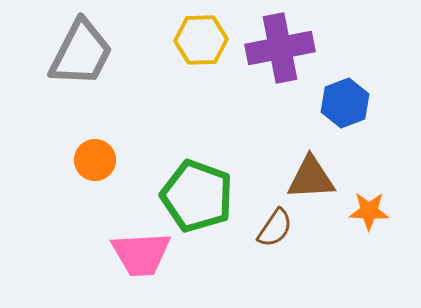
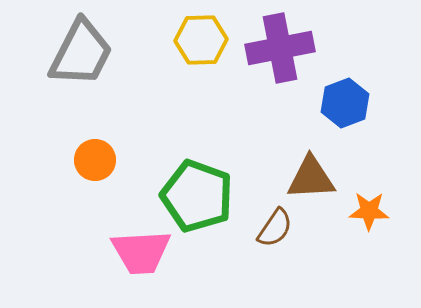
pink trapezoid: moved 2 px up
